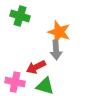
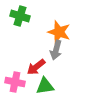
gray arrow: rotated 18 degrees clockwise
red arrow: rotated 12 degrees counterclockwise
green triangle: rotated 24 degrees counterclockwise
